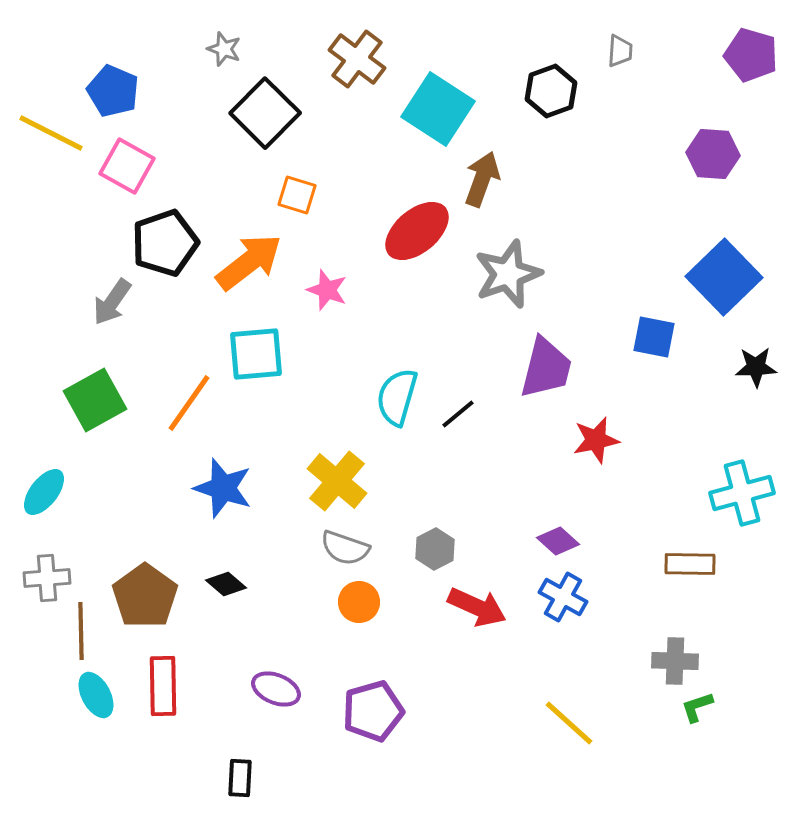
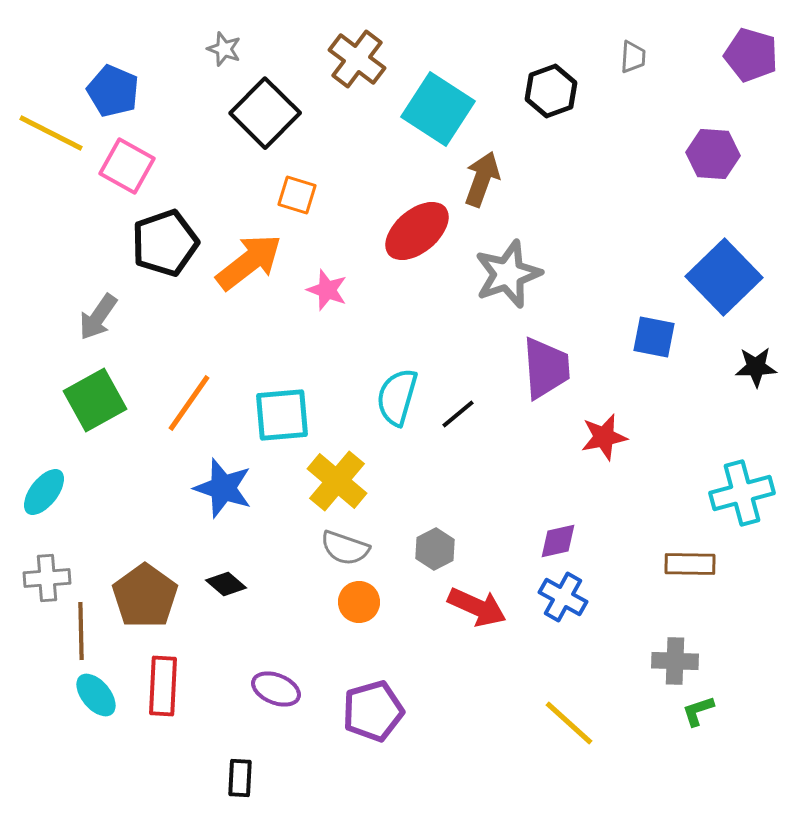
gray trapezoid at (620, 51): moved 13 px right, 6 px down
gray arrow at (112, 302): moved 14 px left, 15 px down
cyan square at (256, 354): moved 26 px right, 61 px down
purple trapezoid at (546, 368): rotated 18 degrees counterclockwise
red star at (596, 440): moved 8 px right, 3 px up
purple diamond at (558, 541): rotated 54 degrees counterclockwise
red rectangle at (163, 686): rotated 4 degrees clockwise
cyan ellipse at (96, 695): rotated 12 degrees counterclockwise
green L-shape at (697, 707): moved 1 px right, 4 px down
